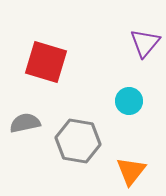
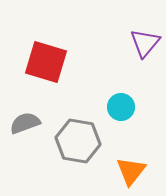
cyan circle: moved 8 px left, 6 px down
gray semicircle: rotated 8 degrees counterclockwise
